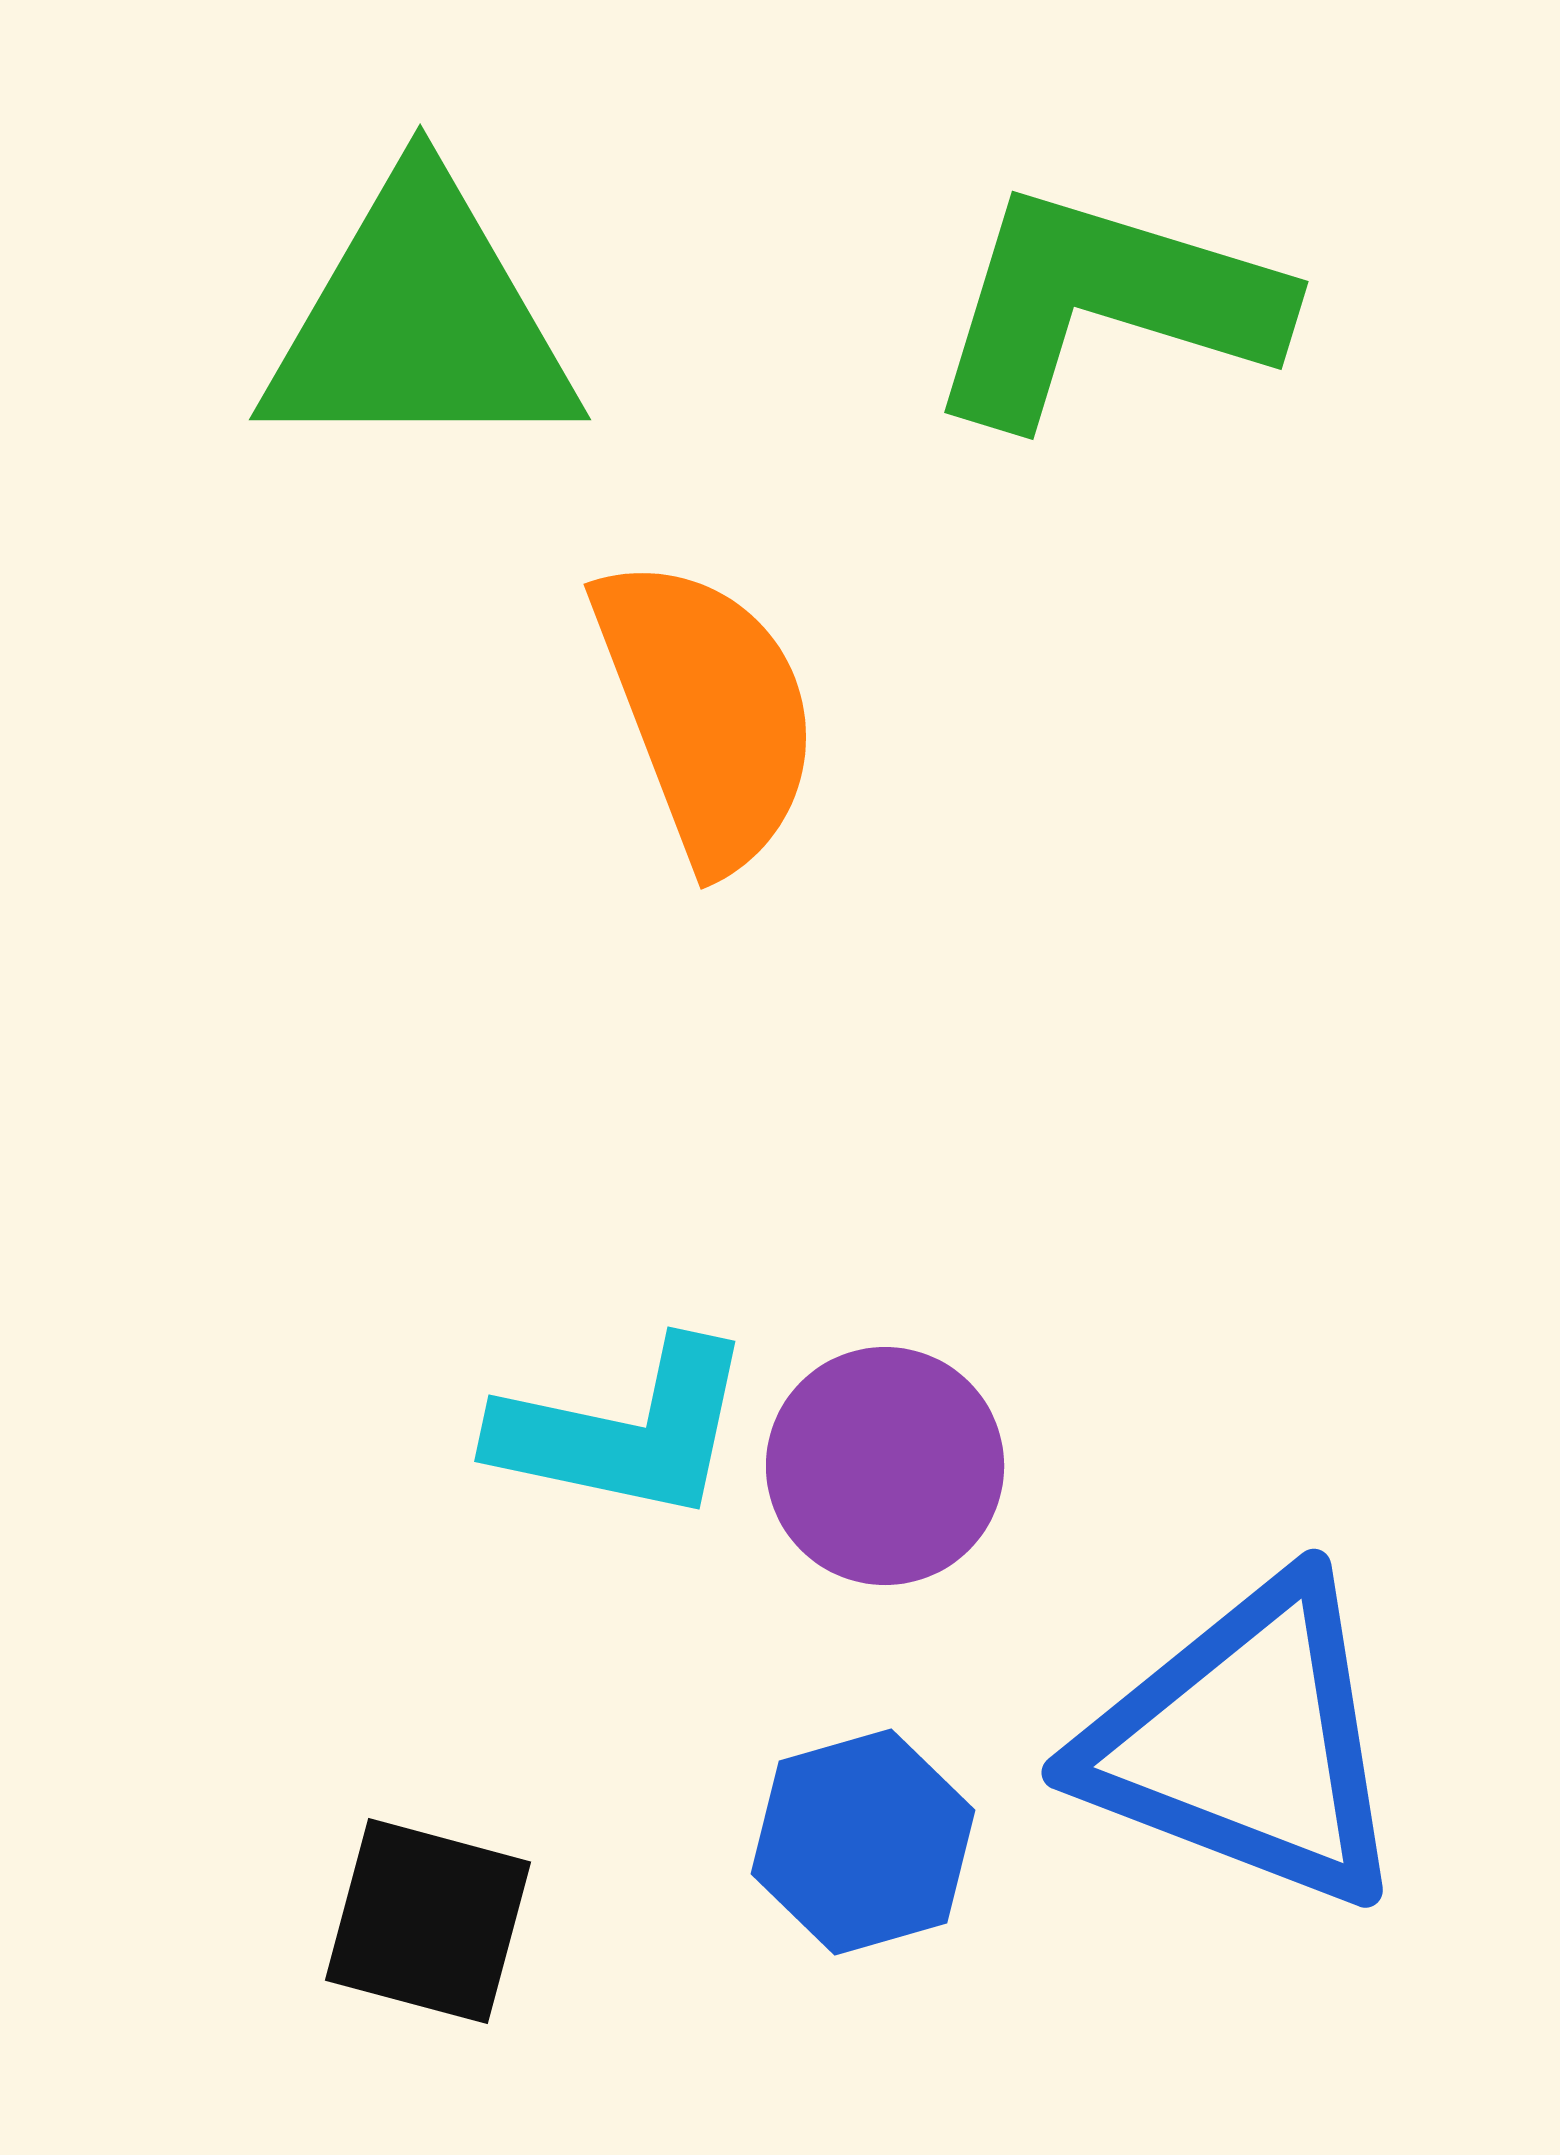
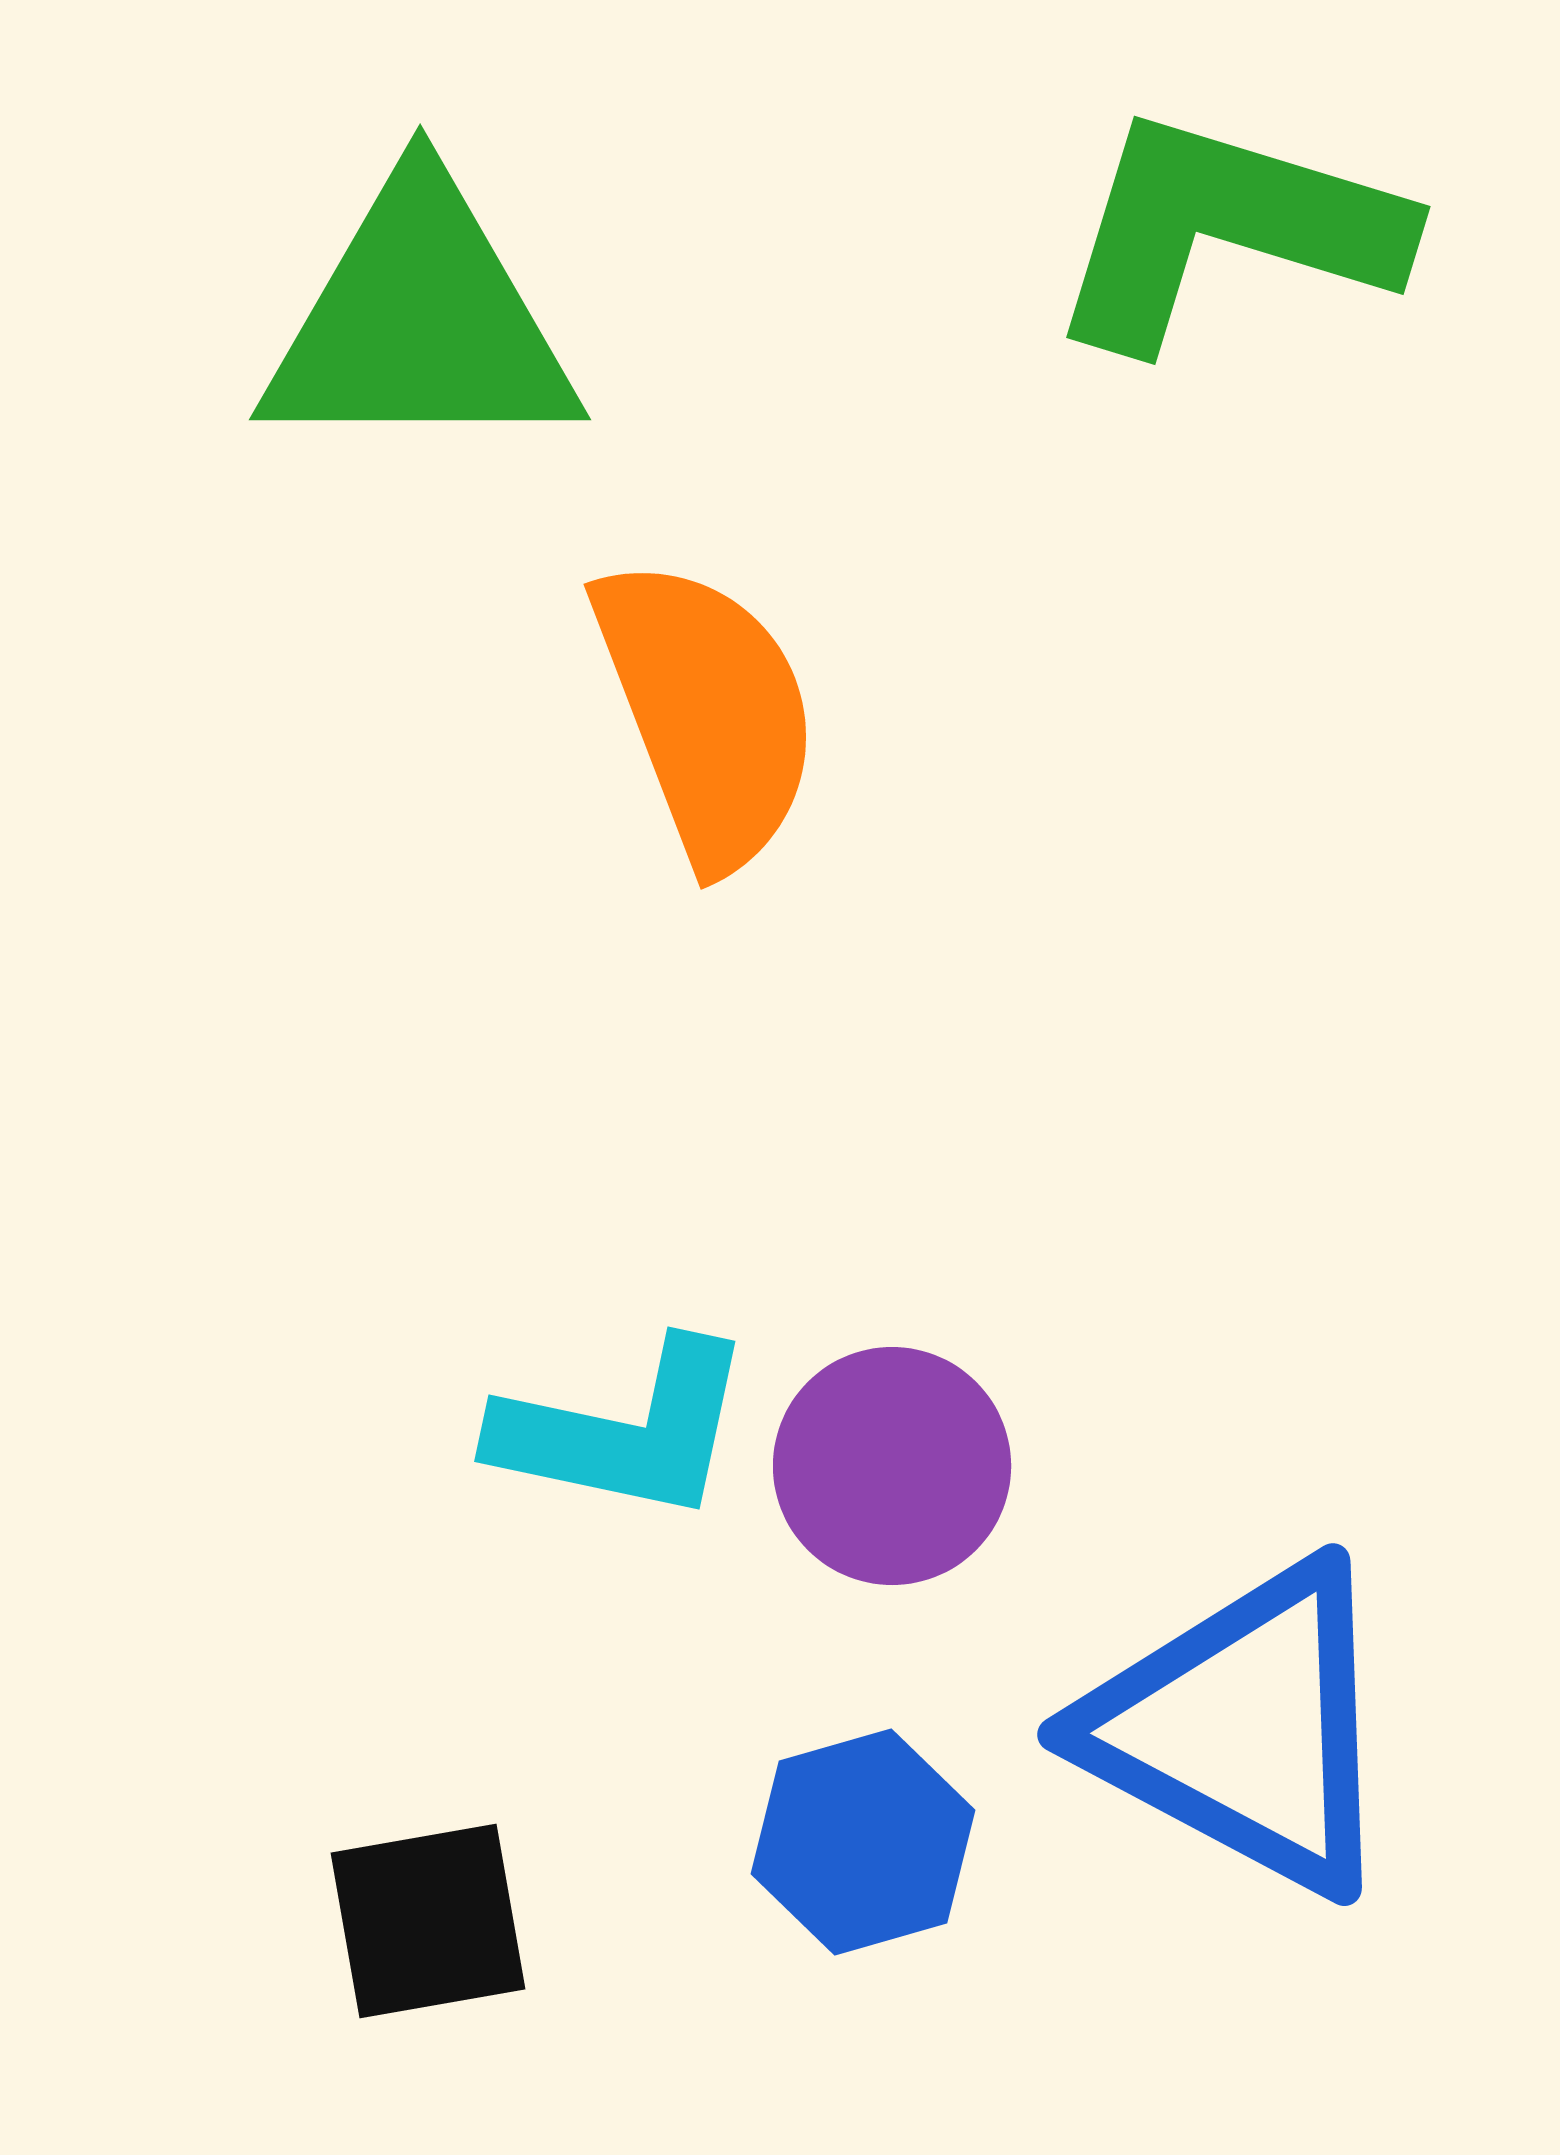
green L-shape: moved 122 px right, 75 px up
purple circle: moved 7 px right
blue triangle: moved 2 px left, 15 px up; rotated 7 degrees clockwise
black square: rotated 25 degrees counterclockwise
